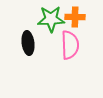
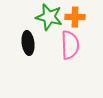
green star: moved 2 px left, 2 px up; rotated 16 degrees clockwise
